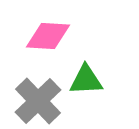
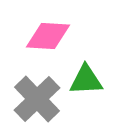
gray cross: moved 1 px left, 2 px up
